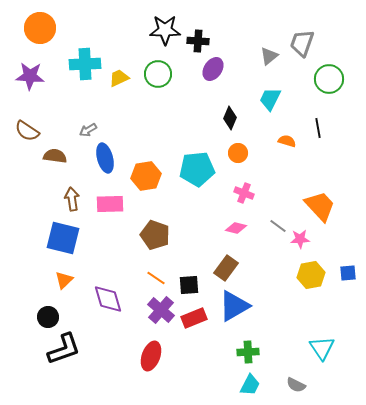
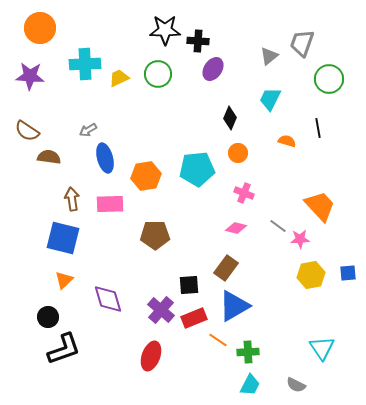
brown semicircle at (55, 156): moved 6 px left, 1 px down
brown pentagon at (155, 235): rotated 20 degrees counterclockwise
orange line at (156, 278): moved 62 px right, 62 px down
